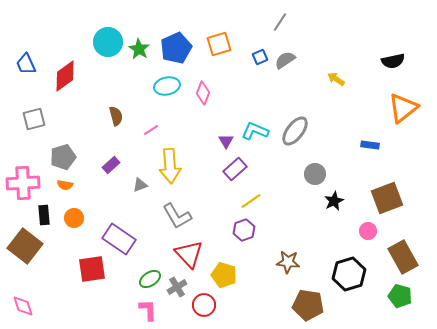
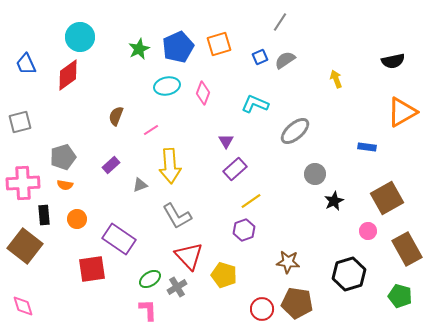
cyan circle at (108, 42): moved 28 px left, 5 px up
blue pentagon at (176, 48): moved 2 px right, 1 px up
green star at (139, 49): rotated 15 degrees clockwise
red diamond at (65, 76): moved 3 px right, 1 px up
yellow arrow at (336, 79): rotated 36 degrees clockwise
orange triangle at (403, 108): moved 1 px left, 4 px down; rotated 8 degrees clockwise
brown semicircle at (116, 116): rotated 144 degrees counterclockwise
gray square at (34, 119): moved 14 px left, 3 px down
cyan L-shape at (255, 131): moved 27 px up
gray ellipse at (295, 131): rotated 12 degrees clockwise
blue rectangle at (370, 145): moved 3 px left, 2 px down
brown square at (387, 198): rotated 8 degrees counterclockwise
orange circle at (74, 218): moved 3 px right, 1 px down
red triangle at (189, 254): moved 2 px down
brown rectangle at (403, 257): moved 4 px right, 8 px up
red circle at (204, 305): moved 58 px right, 4 px down
brown pentagon at (308, 305): moved 11 px left, 2 px up
